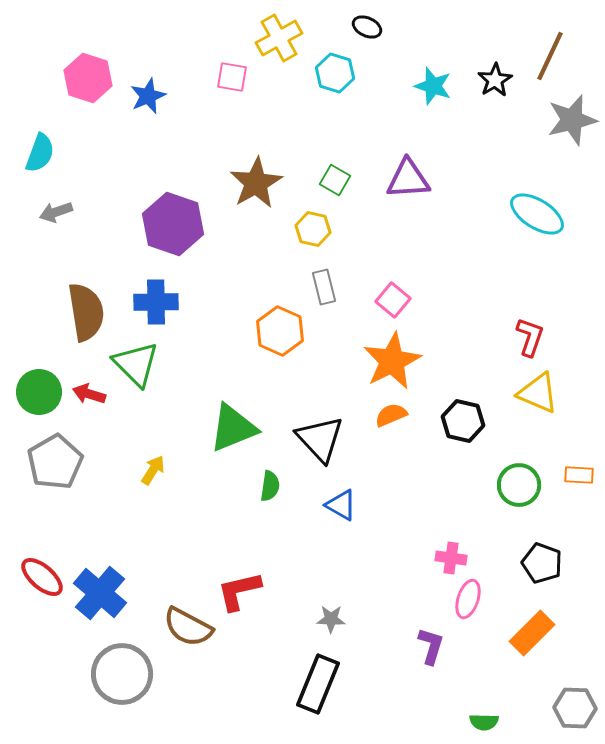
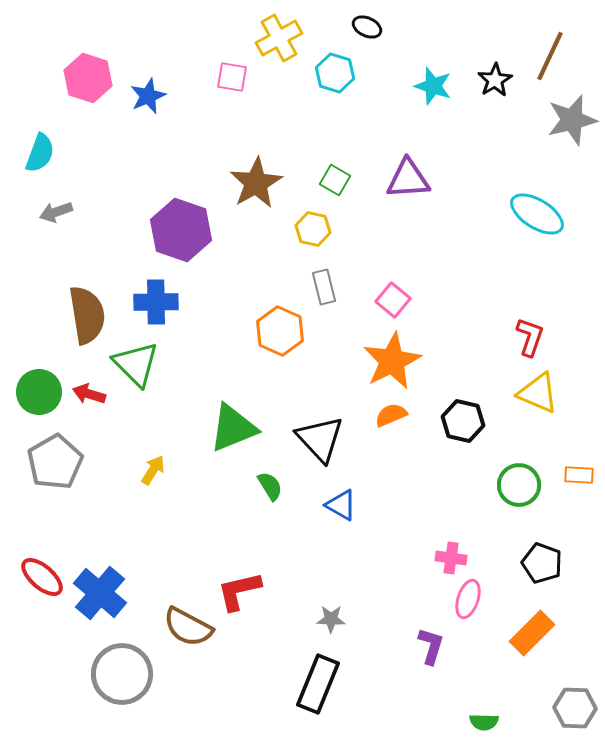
purple hexagon at (173, 224): moved 8 px right, 6 px down
brown semicircle at (86, 312): moved 1 px right, 3 px down
green semicircle at (270, 486): rotated 40 degrees counterclockwise
